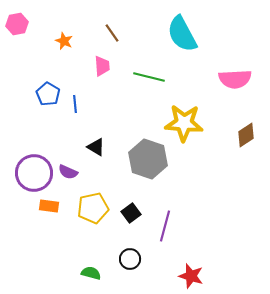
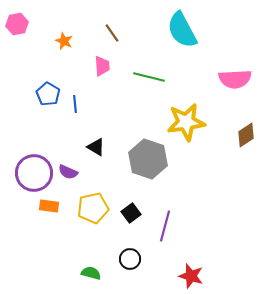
cyan semicircle: moved 4 px up
yellow star: moved 2 px right, 1 px up; rotated 12 degrees counterclockwise
